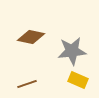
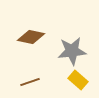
yellow rectangle: rotated 18 degrees clockwise
brown line: moved 3 px right, 2 px up
